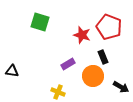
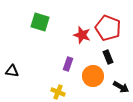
red pentagon: moved 1 px left, 1 px down
black rectangle: moved 5 px right
purple rectangle: rotated 40 degrees counterclockwise
